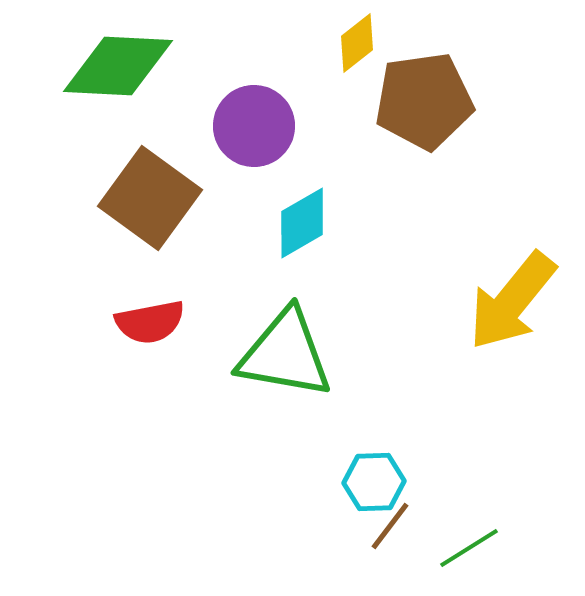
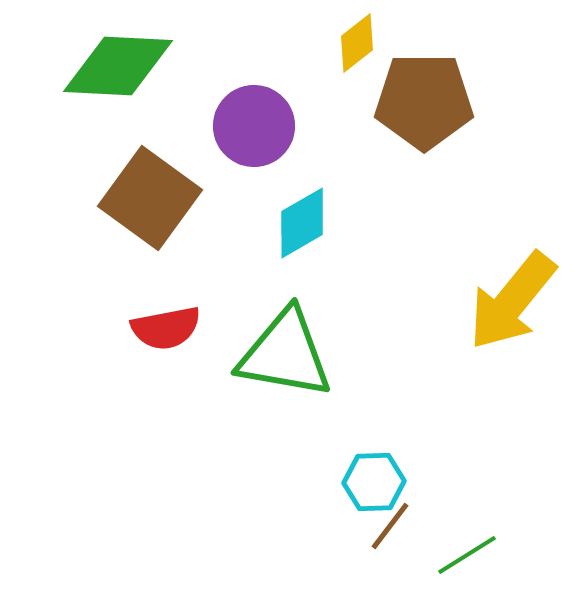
brown pentagon: rotated 8 degrees clockwise
red semicircle: moved 16 px right, 6 px down
green line: moved 2 px left, 7 px down
